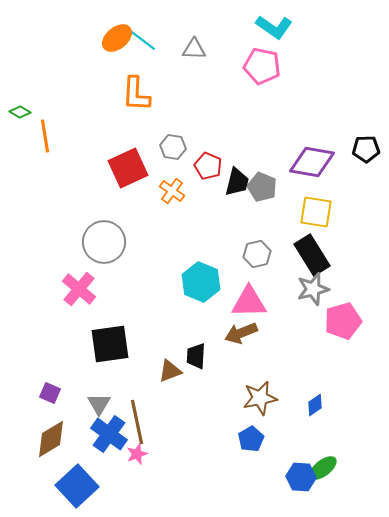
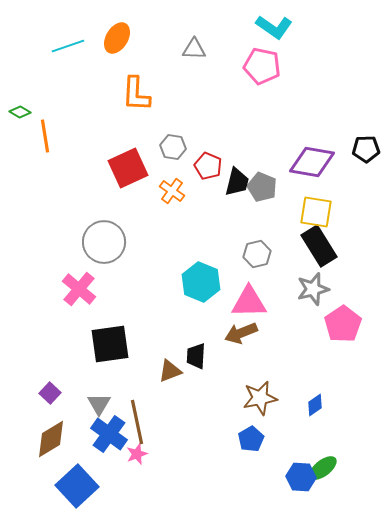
orange ellipse at (117, 38): rotated 20 degrees counterclockwise
cyan line at (141, 39): moved 73 px left, 7 px down; rotated 56 degrees counterclockwise
black rectangle at (312, 255): moved 7 px right, 9 px up
pink pentagon at (343, 321): moved 3 px down; rotated 18 degrees counterclockwise
purple square at (50, 393): rotated 20 degrees clockwise
